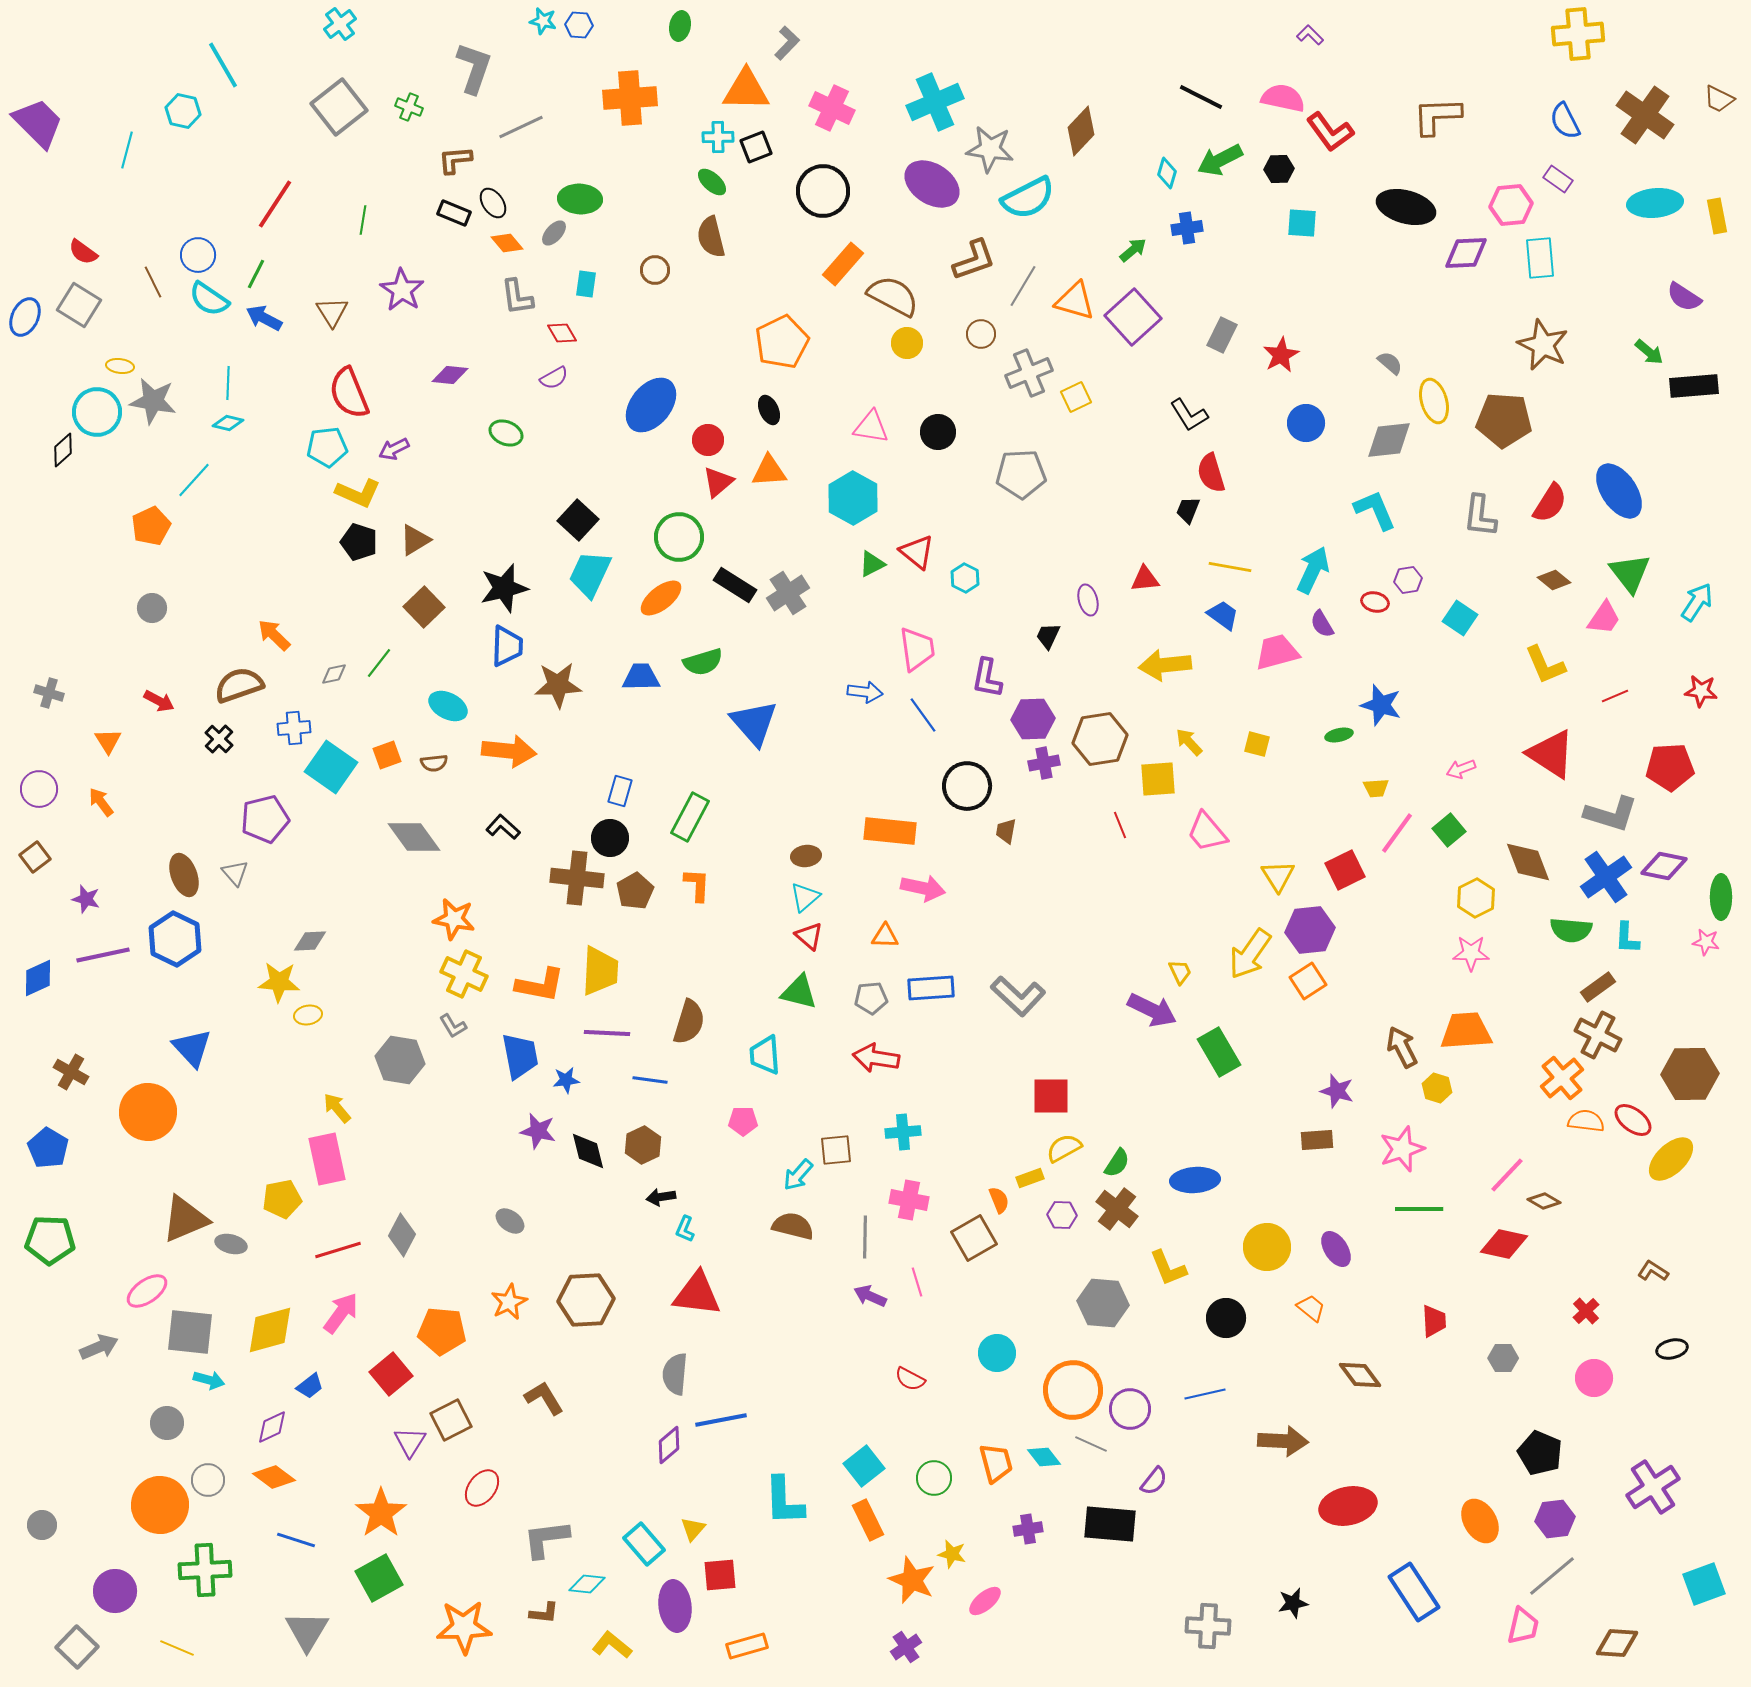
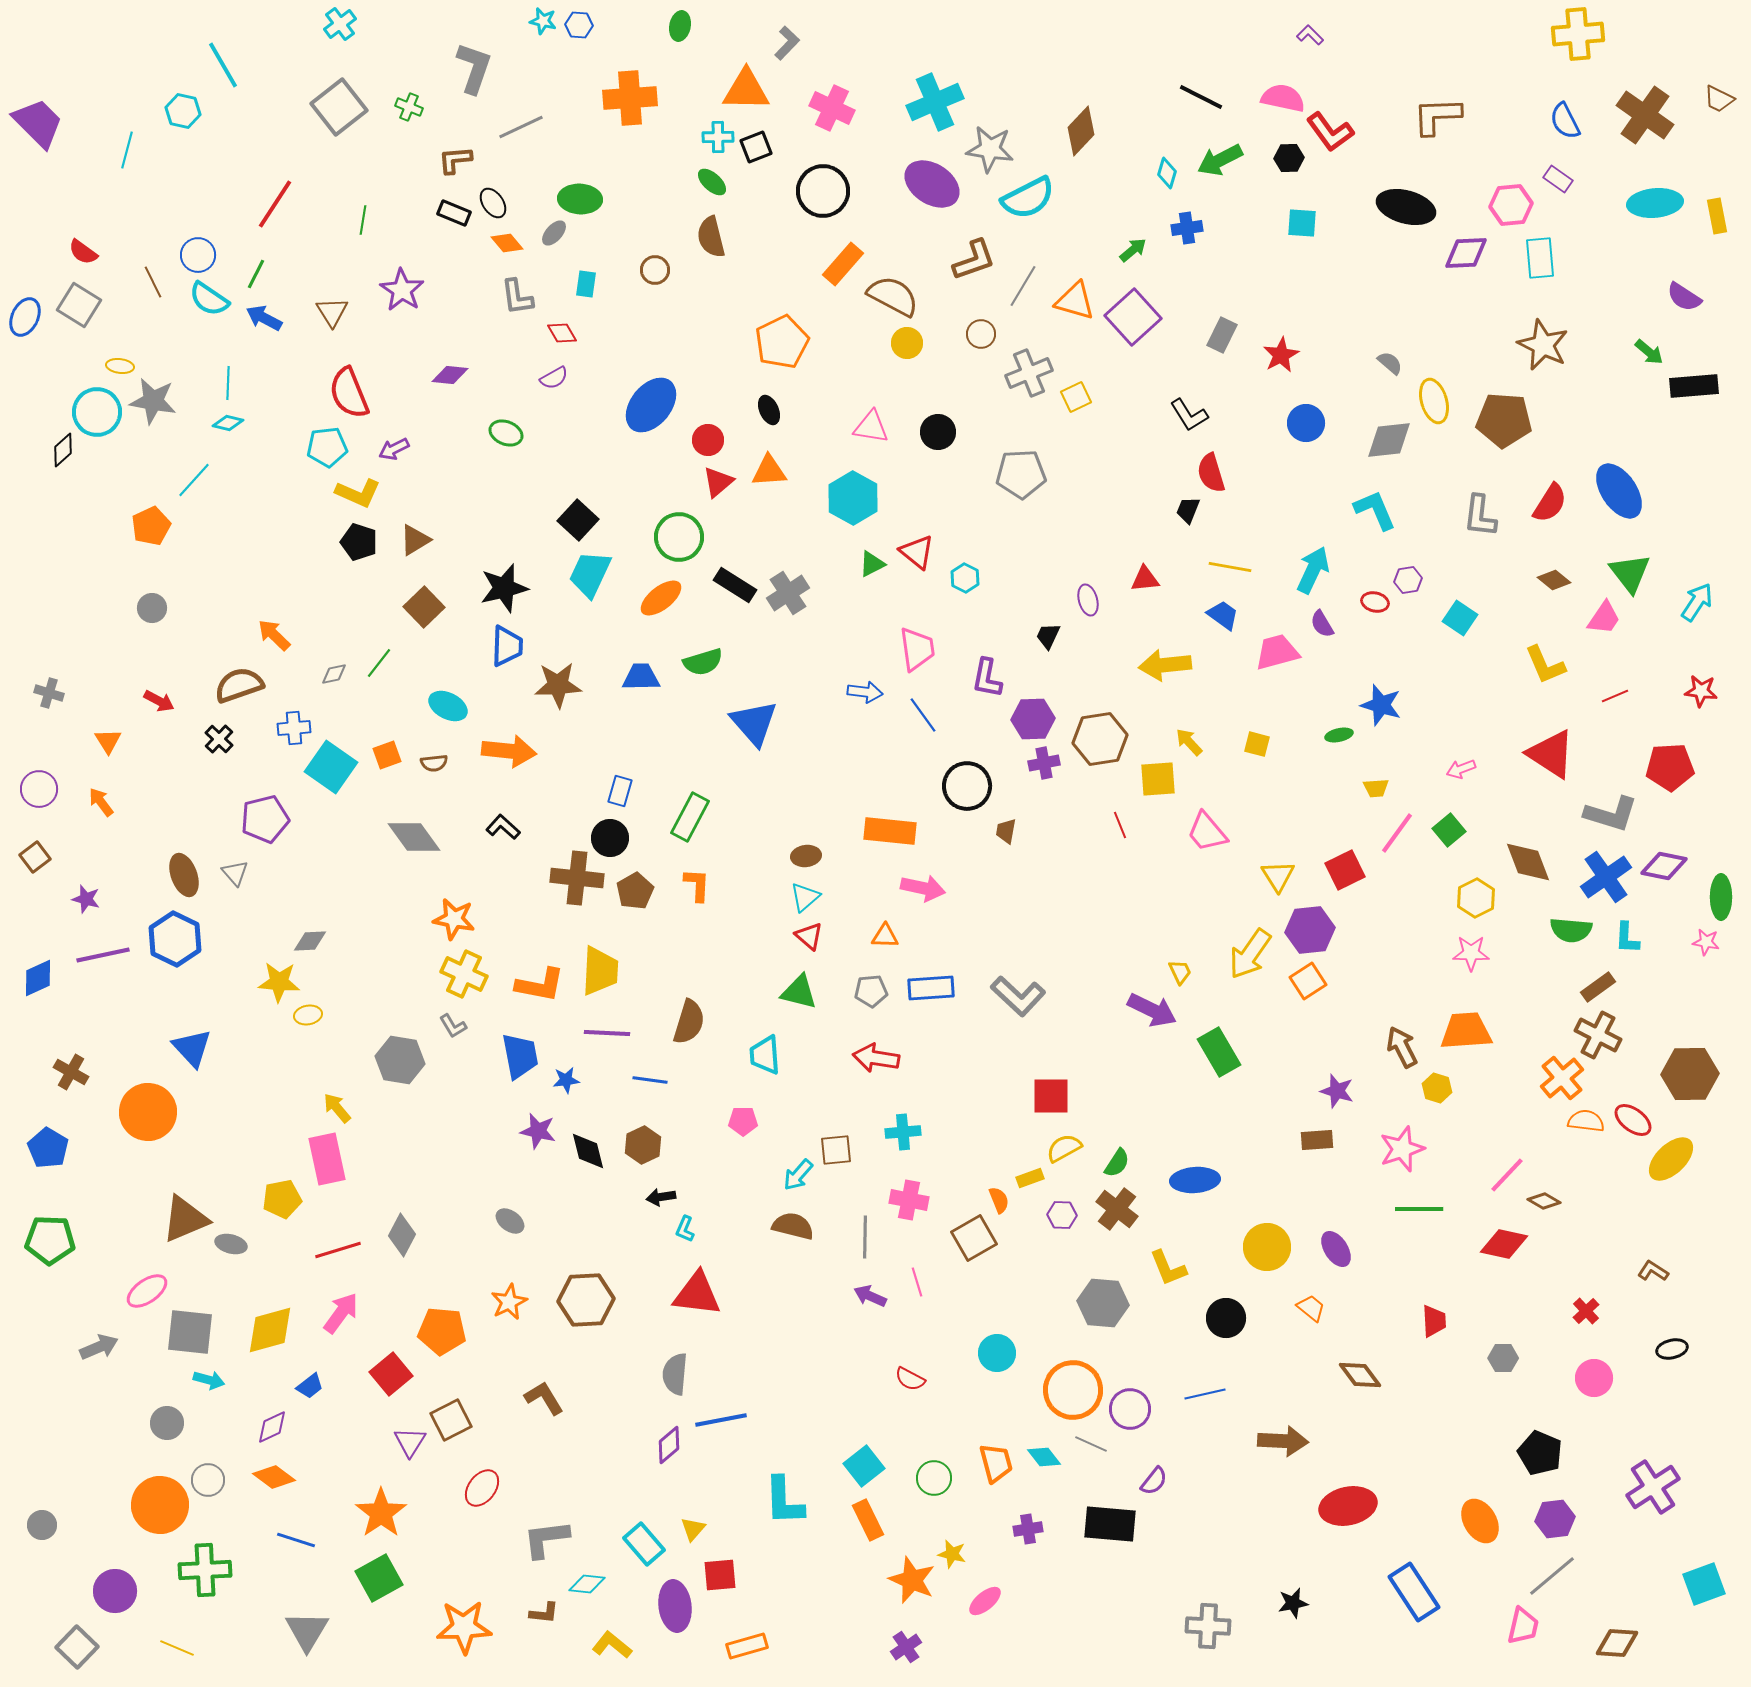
black hexagon at (1279, 169): moved 10 px right, 11 px up
gray pentagon at (871, 998): moved 7 px up
